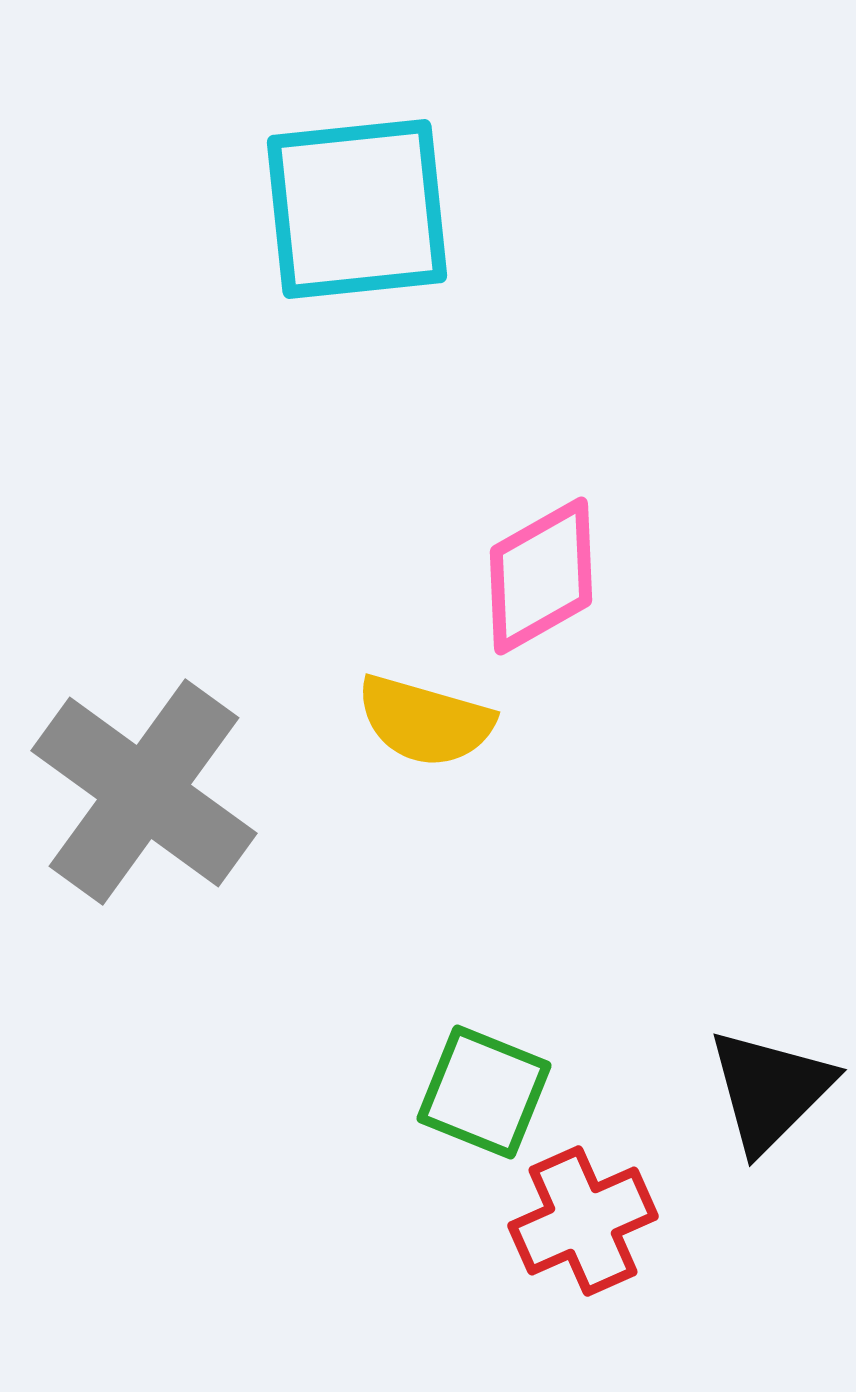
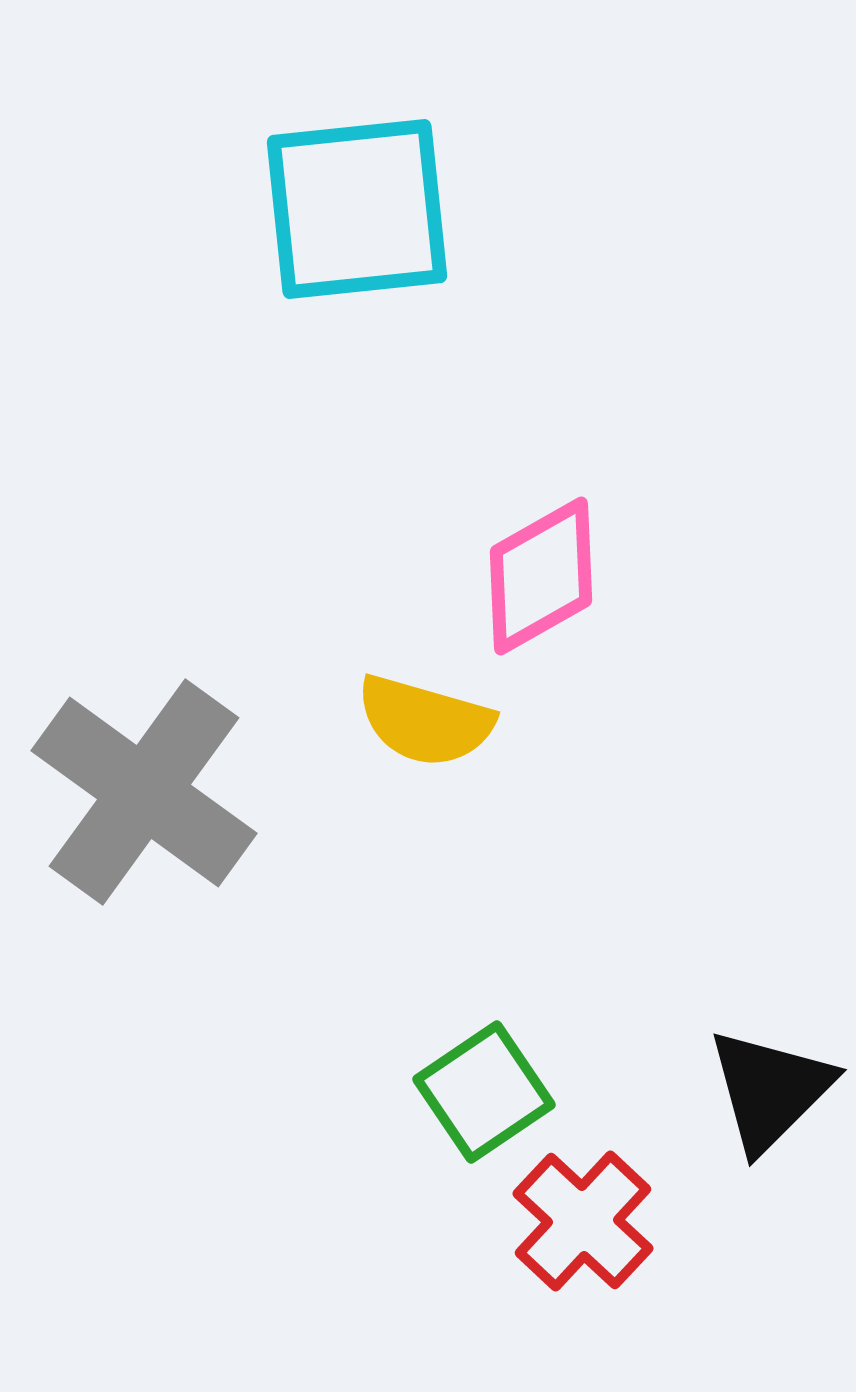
green square: rotated 34 degrees clockwise
red cross: rotated 23 degrees counterclockwise
